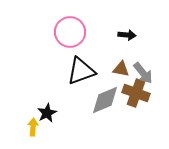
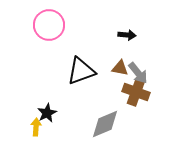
pink circle: moved 21 px left, 7 px up
brown triangle: moved 1 px left, 1 px up
gray arrow: moved 5 px left
brown cross: moved 1 px up
gray diamond: moved 24 px down
yellow arrow: moved 3 px right
